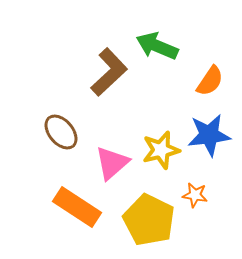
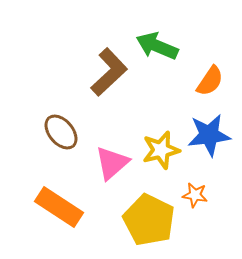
orange rectangle: moved 18 px left
